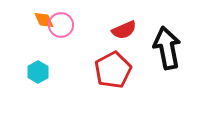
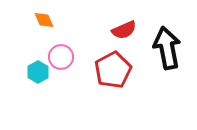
pink circle: moved 32 px down
